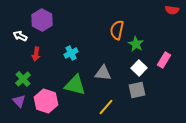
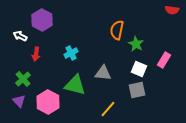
white square: moved 1 px down; rotated 21 degrees counterclockwise
pink hexagon: moved 2 px right, 1 px down; rotated 10 degrees clockwise
yellow line: moved 2 px right, 2 px down
